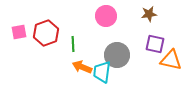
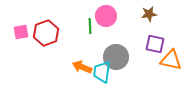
pink square: moved 2 px right
green line: moved 17 px right, 18 px up
gray circle: moved 1 px left, 2 px down
